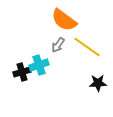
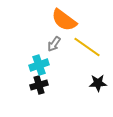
gray arrow: moved 4 px left, 1 px up
black cross: moved 17 px right, 13 px down
